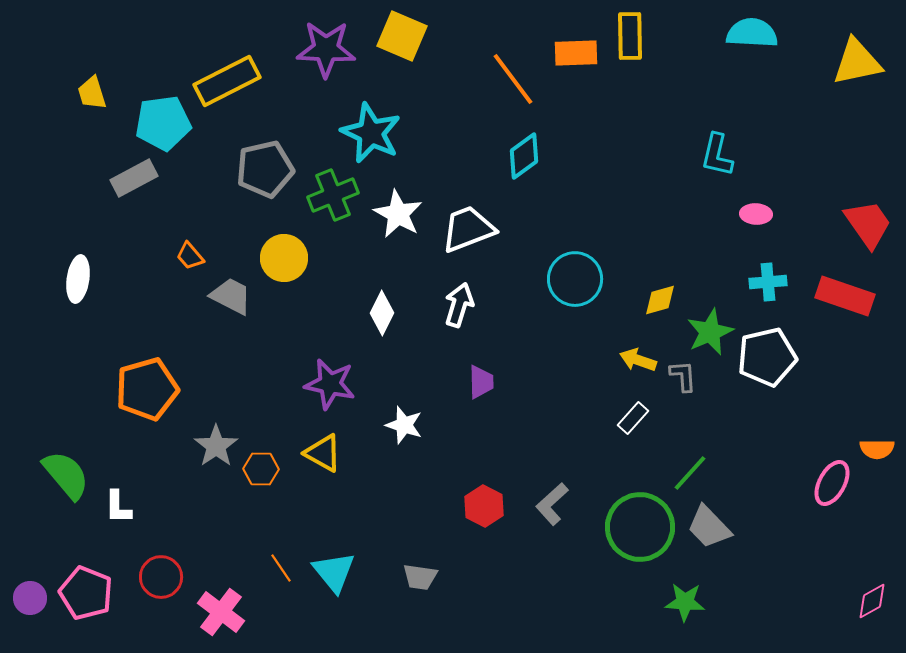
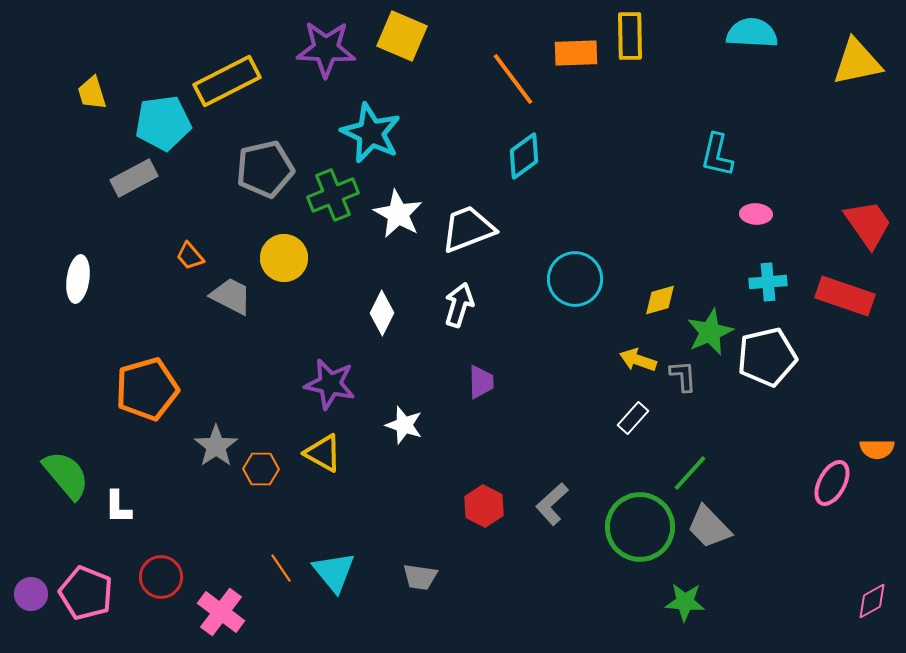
purple circle at (30, 598): moved 1 px right, 4 px up
